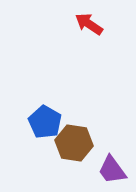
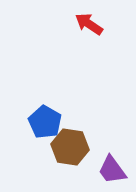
brown hexagon: moved 4 px left, 4 px down
